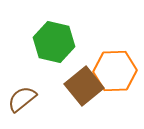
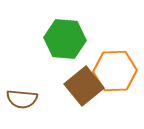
green hexagon: moved 11 px right, 3 px up; rotated 9 degrees counterclockwise
brown semicircle: rotated 136 degrees counterclockwise
